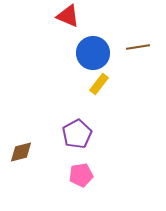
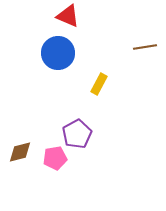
brown line: moved 7 px right
blue circle: moved 35 px left
yellow rectangle: rotated 10 degrees counterclockwise
brown diamond: moved 1 px left
pink pentagon: moved 26 px left, 17 px up
